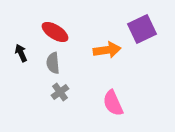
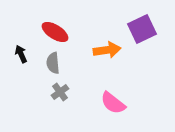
black arrow: moved 1 px down
pink semicircle: rotated 28 degrees counterclockwise
